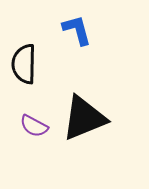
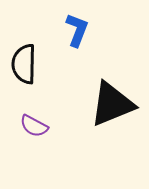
blue L-shape: rotated 36 degrees clockwise
black triangle: moved 28 px right, 14 px up
